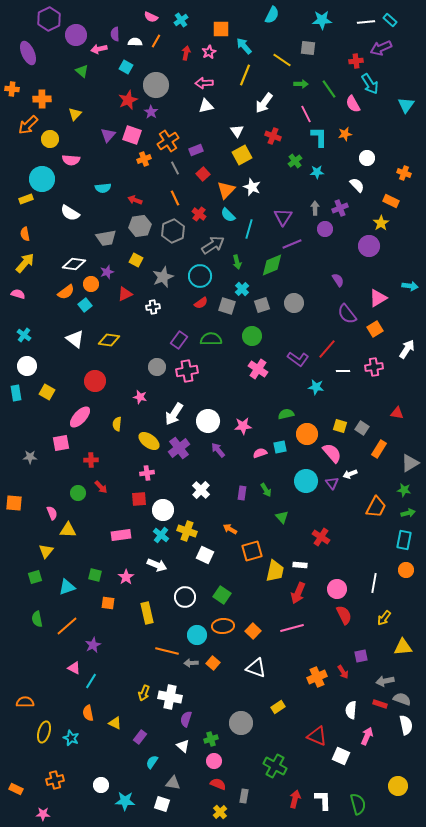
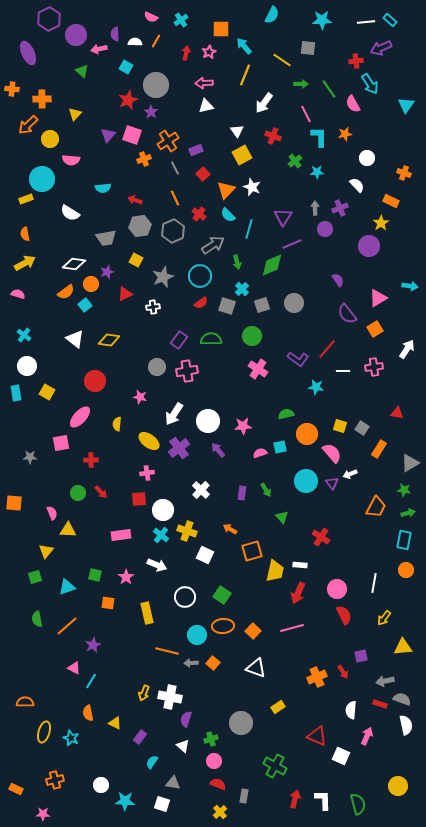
yellow arrow at (25, 263): rotated 20 degrees clockwise
red arrow at (101, 487): moved 5 px down
